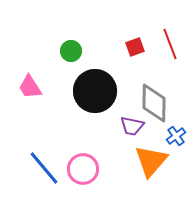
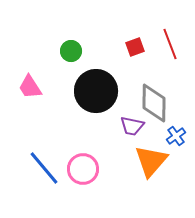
black circle: moved 1 px right
